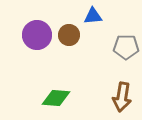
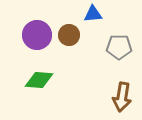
blue triangle: moved 2 px up
gray pentagon: moved 7 px left
green diamond: moved 17 px left, 18 px up
